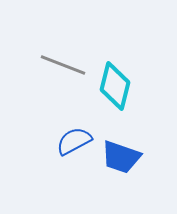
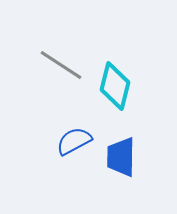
gray line: moved 2 px left; rotated 12 degrees clockwise
blue trapezoid: rotated 72 degrees clockwise
